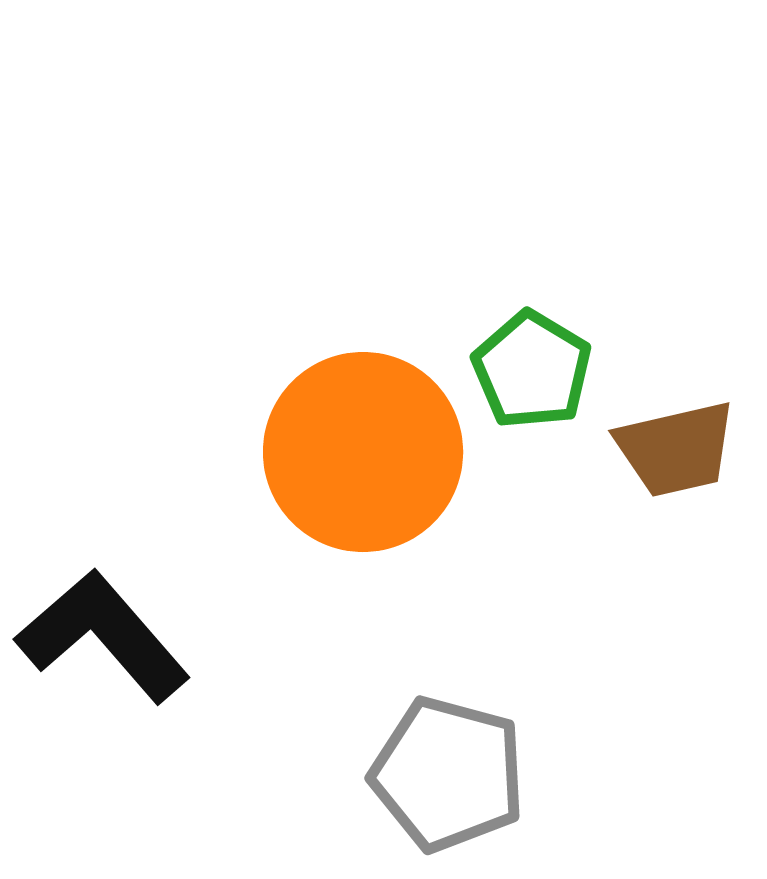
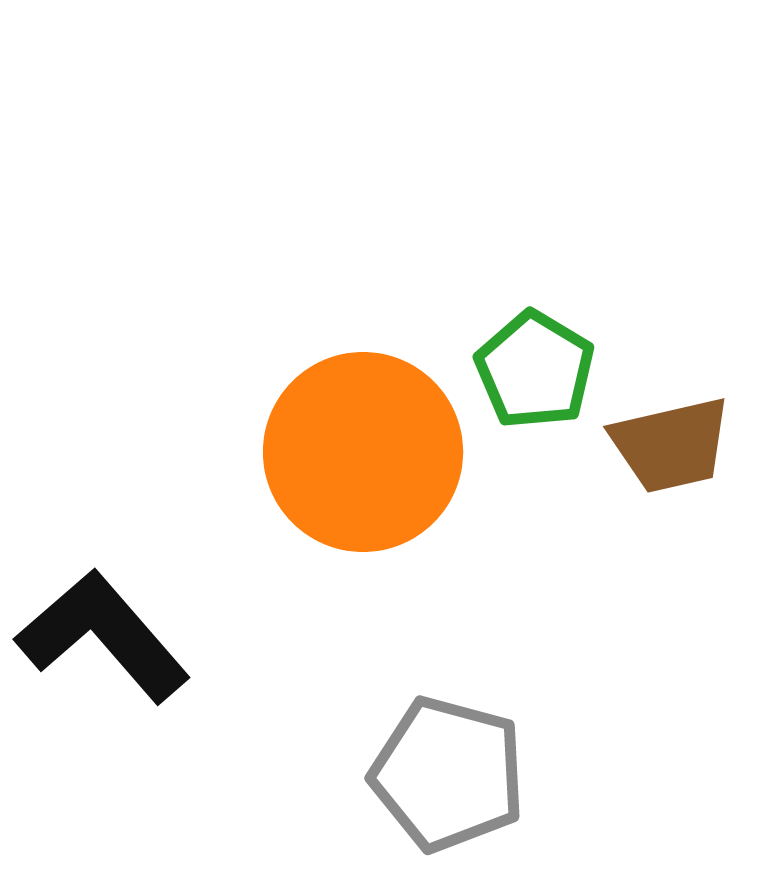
green pentagon: moved 3 px right
brown trapezoid: moved 5 px left, 4 px up
